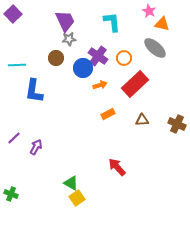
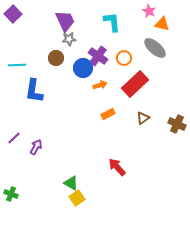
brown triangle: moved 1 px right, 2 px up; rotated 32 degrees counterclockwise
